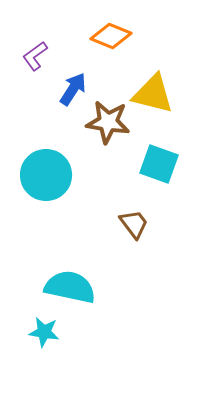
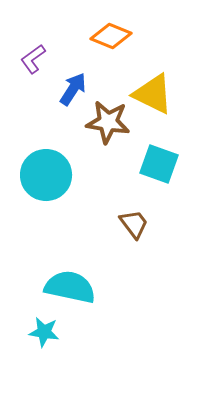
purple L-shape: moved 2 px left, 3 px down
yellow triangle: rotated 12 degrees clockwise
